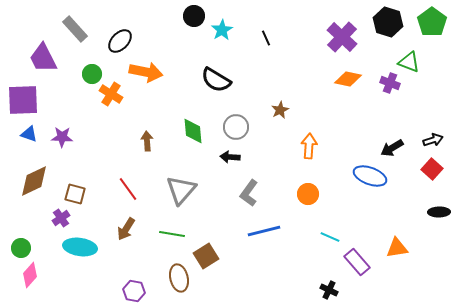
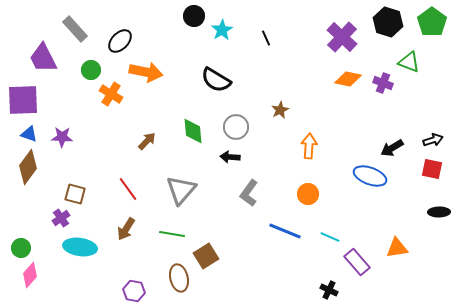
green circle at (92, 74): moved 1 px left, 4 px up
purple cross at (390, 83): moved 7 px left
brown arrow at (147, 141): rotated 48 degrees clockwise
red square at (432, 169): rotated 30 degrees counterclockwise
brown diamond at (34, 181): moved 6 px left, 14 px up; rotated 28 degrees counterclockwise
blue line at (264, 231): moved 21 px right; rotated 36 degrees clockwise
